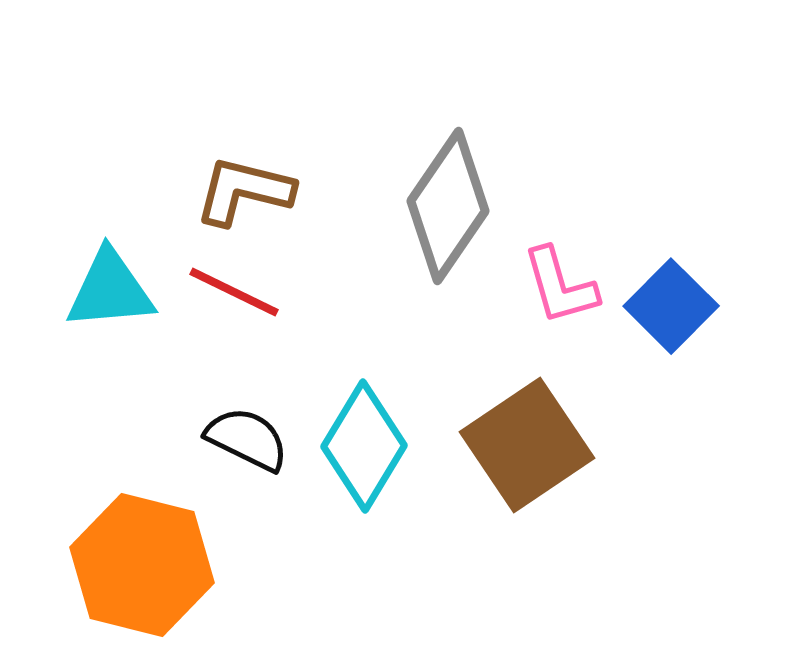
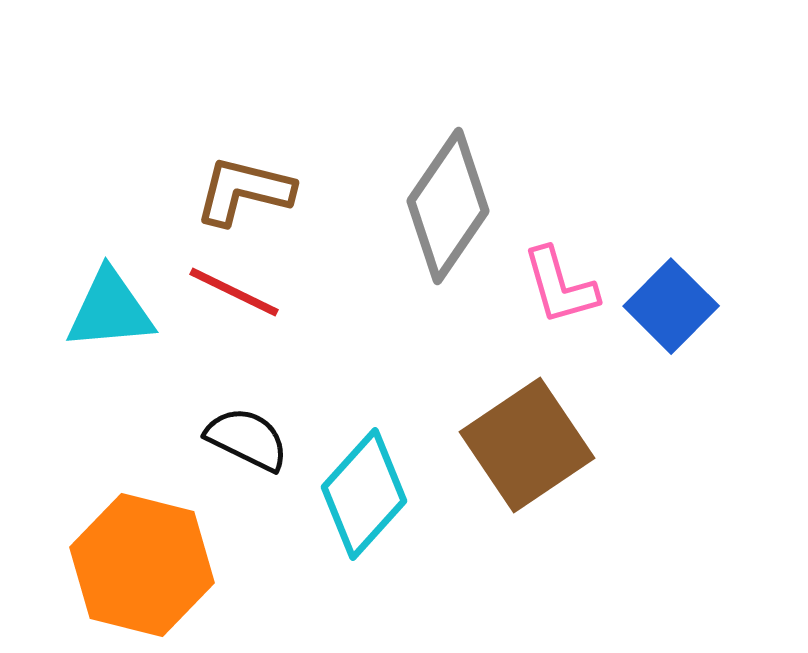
cyan triangle: moved 20 px down
cyan diamond: moved 48 px down; rotated 11 degrees clockwise
